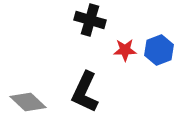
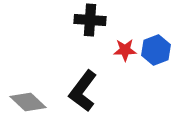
black cross: rotated 12 degrees counterclockwise
blue hexagon: moved 3 px left
black L-shape: moved 2 px left, 1 px up; rotated 12 degrees clockwise
